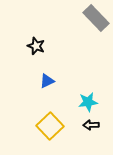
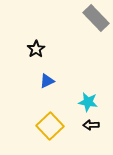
black star: moved 3 px down; rotated 18 degrees clockwise
cyan star: rotated 18 degrees clockwise
